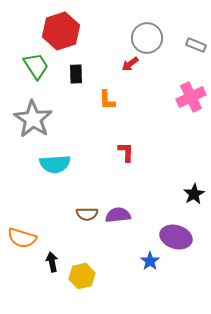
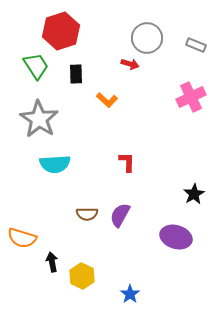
red arrow: rotated 126 degrees counterclockwise
orange L-shape: rotated 45 degrees counterclockwise
gray star: moved 6 px right
red L-shape: moved 1 px right, 10 px down
purple semicircle: moved 2 px right; rotated 55 degrees counterclockwise
blue star: moved 20 px left, 33 px down
yellow hexagon: rotated 20 degrees counterclockwise
